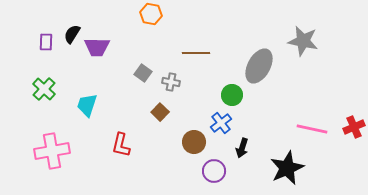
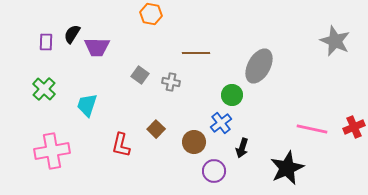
gray star: moved 32 px right; rotated 12 degrees clockwise
gray square: moved 3 px left, 2 px down
brown square: moved 4 px left, 17 px down
